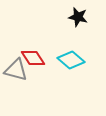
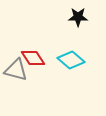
black star: rotated 12 degrees counterclockwise
